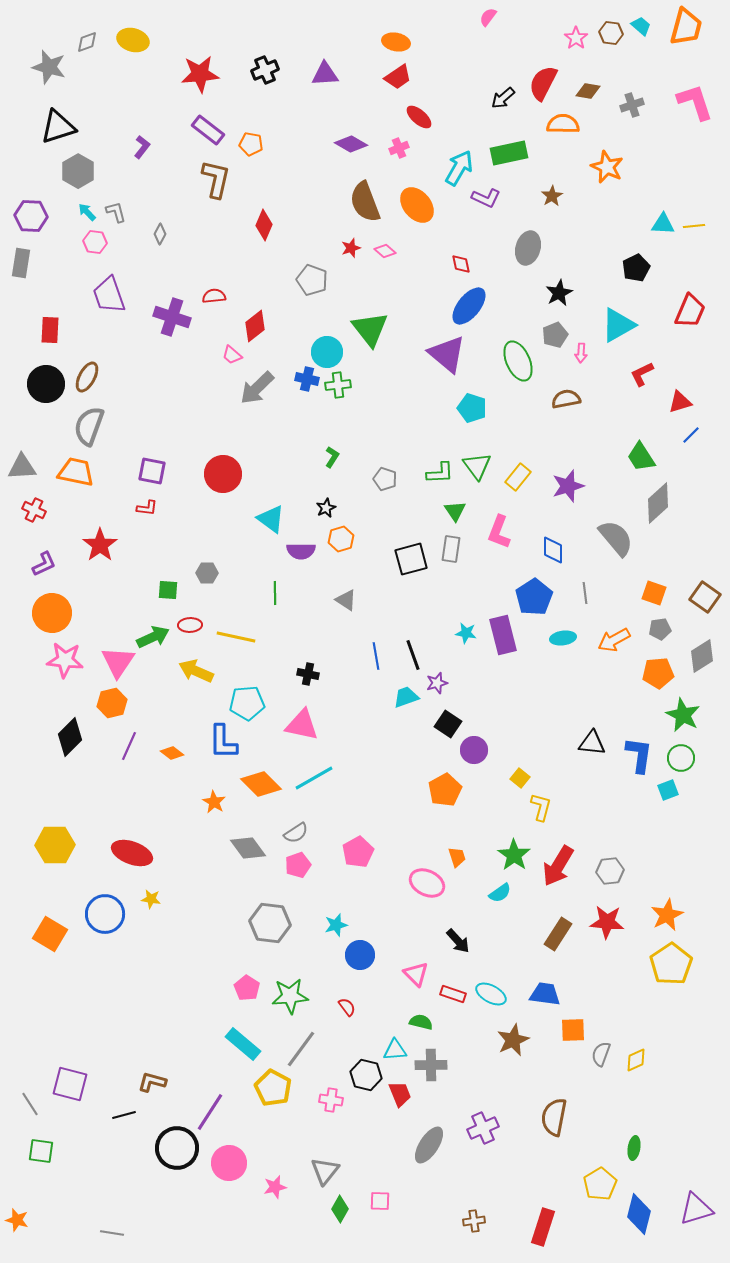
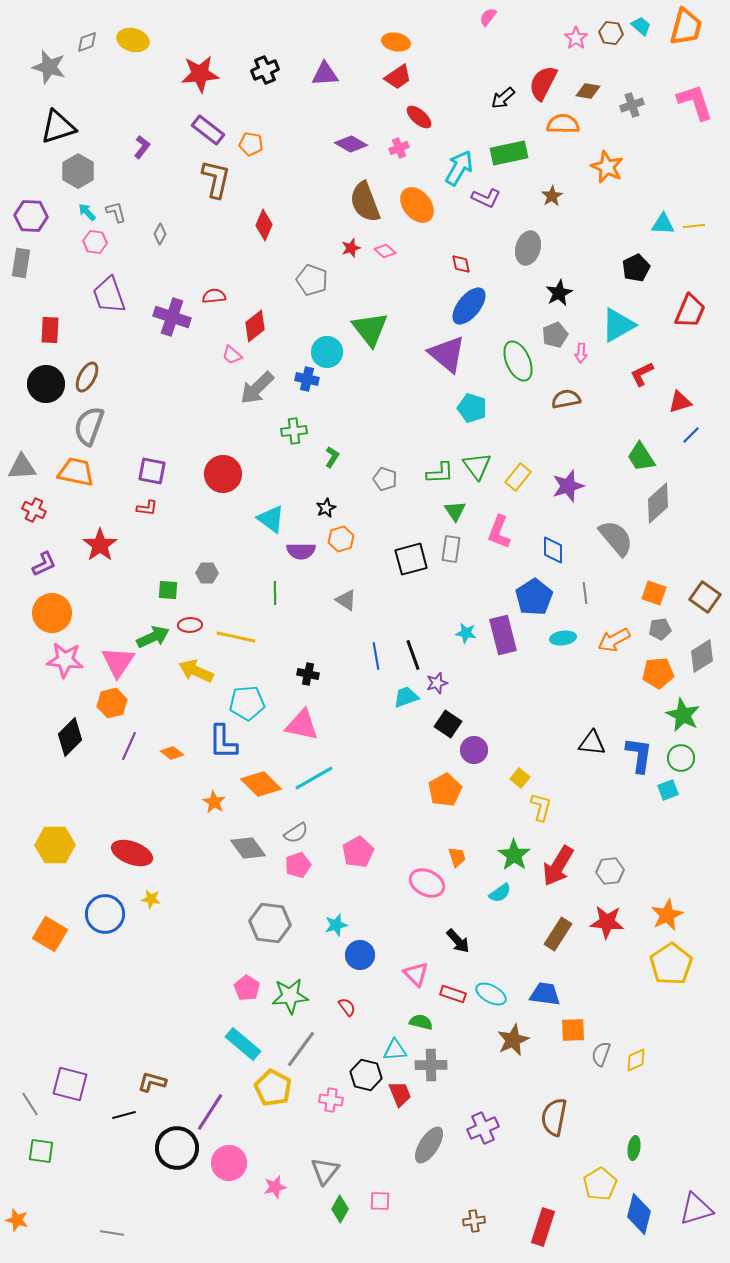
green cross at (338, 385): moved 44 px left, 46 px down
